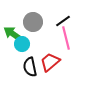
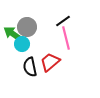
gray circle: moved 6 px left, 5 px down
